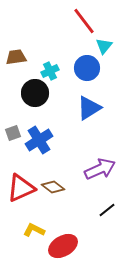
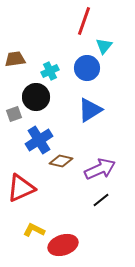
red line: rotated 56 degrees clockwise
brown trapezoid: moved 1 px left, 2 px down
black circle: moved 1 px right, 4 px down
blue triangle: moved 1 px right, 2 px down
gray square: moved 1 px right, 19 px up
brown diamond: moved 8 px right, 26 px up; rotated 25 degrees counterclockwise
black line: moved 6 px left, 10 px up
red ellipse: moved 1 px up; rotated 12 degrees clockwise
